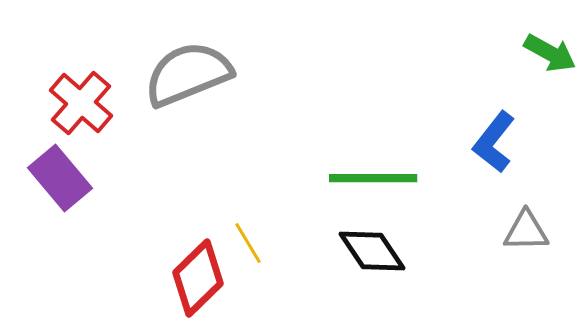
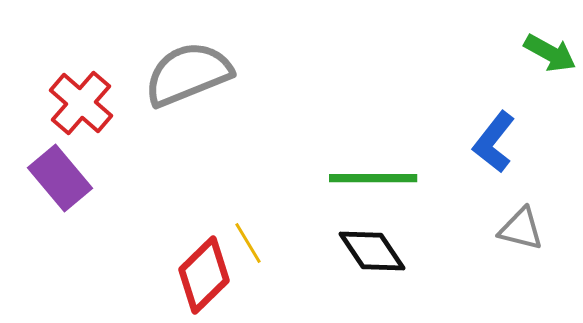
gray triangle: moved 5 px left, 2 px up; rotated 15 degrees clockwise
red diamond: moved 6 px right, 3 px up
